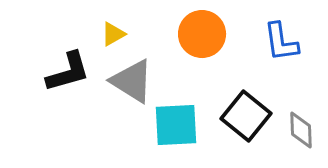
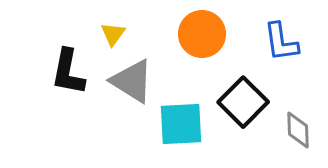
yellow triangle: rotated 24 degrees counterclockwise
black L-shape: rotated 117 degrees clockwise
black square: moved 3 px left, 14 px up; rotated 6 degrees clockwise
cyan square: moved 5 px right, 1 px up
gray diamond: moved 3 px left
